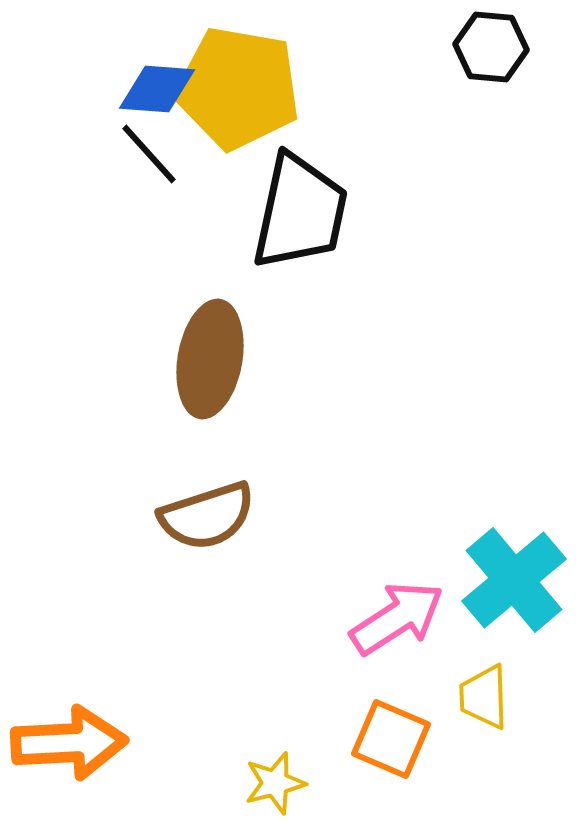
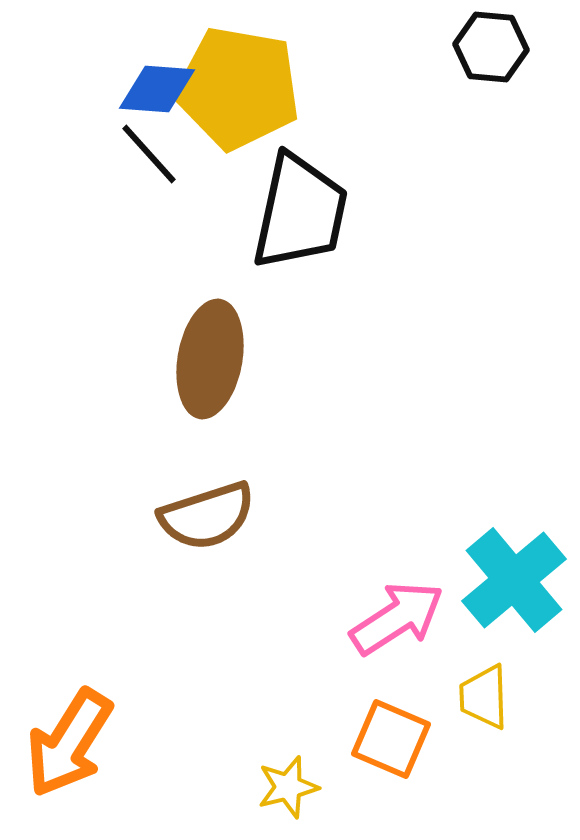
orange arrow: rotated 125 degrees clockwise
yellow star: moved 13 px right, 4 px down
